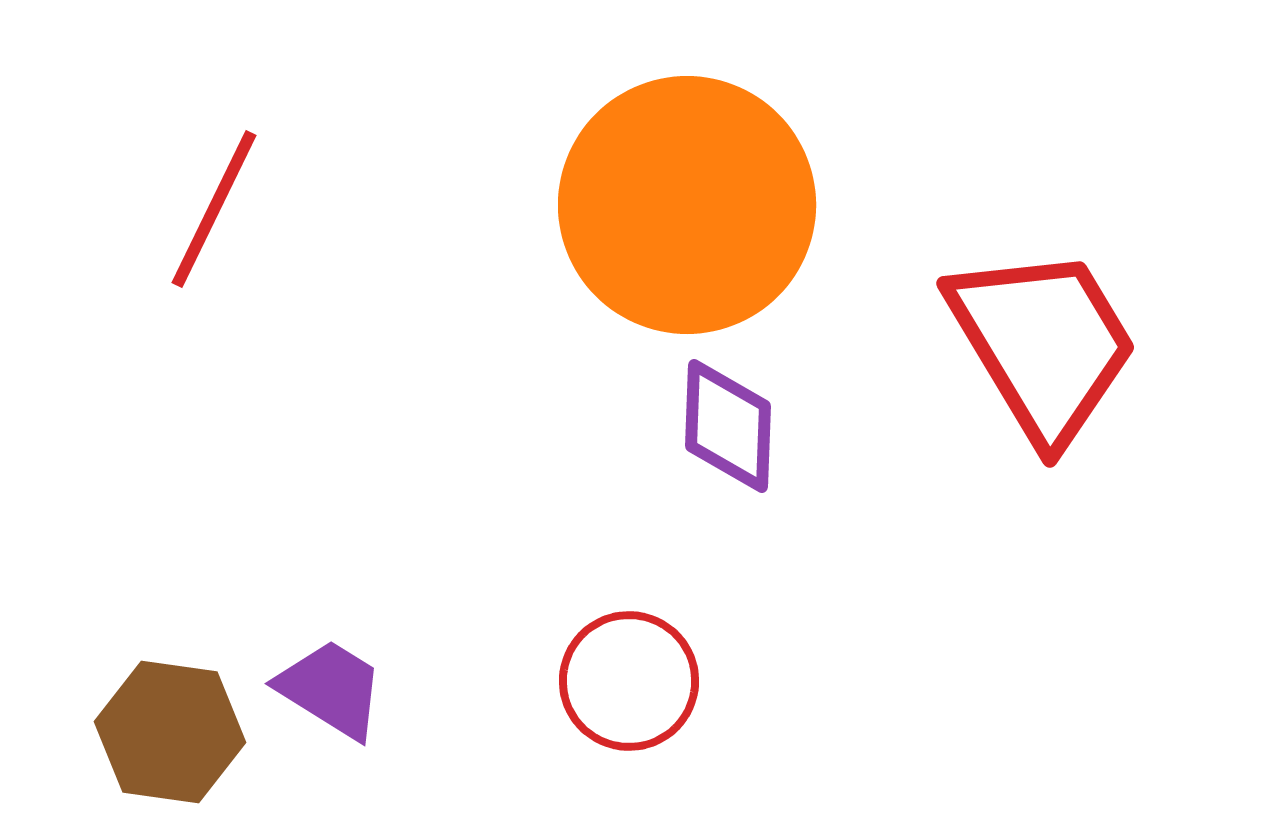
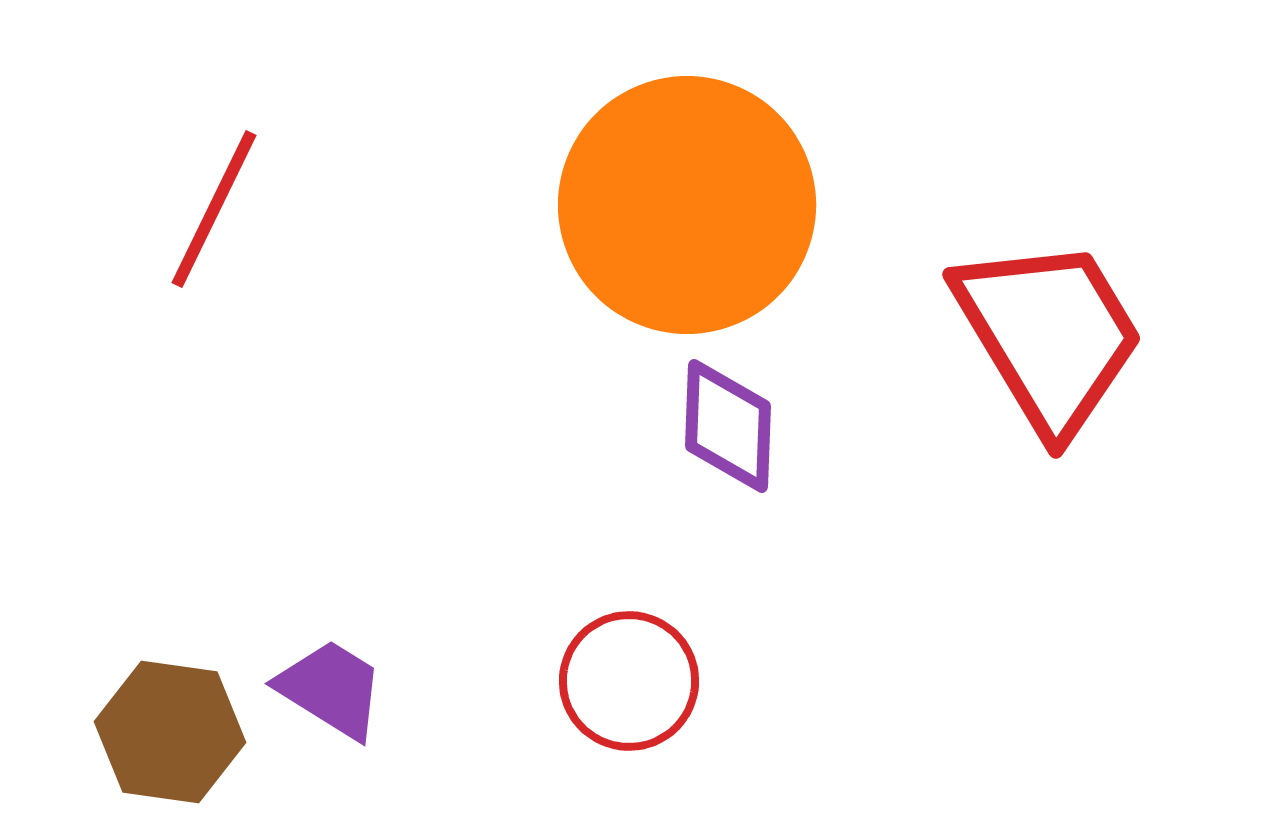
red trapezoid: moved 6 px right, 9 px up
